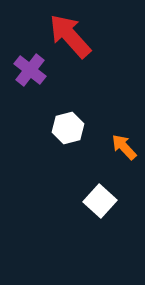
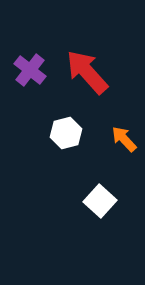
red arrow: moved 17 px right, 36 px down
white hexagon: moved 2 px left, 5 px down
orange arrow: moved 8 px up
